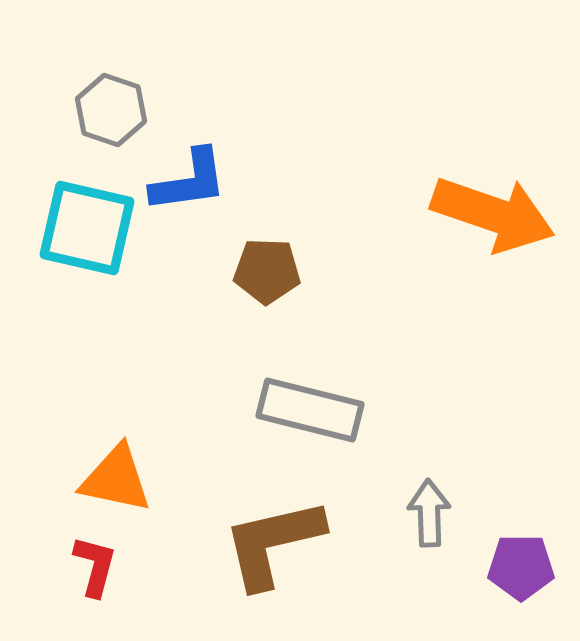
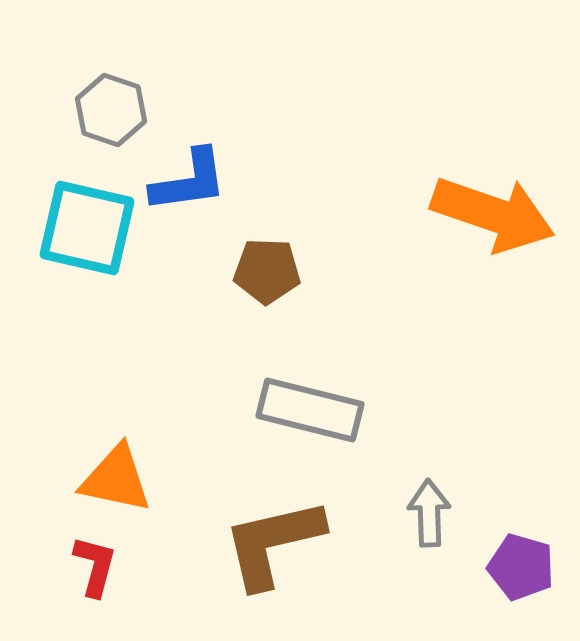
purple pentagon: rotated 16 degrees clockwise
